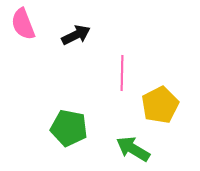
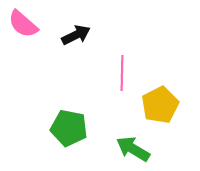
pink semicircle: rotated 28 degrees counterclockwise
